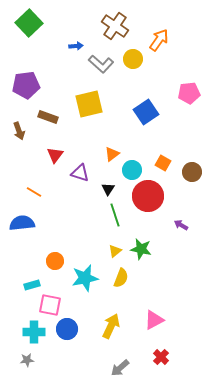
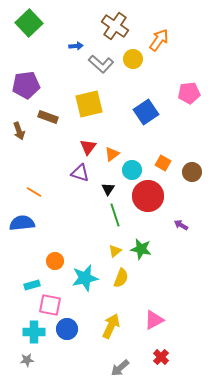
red triangle: moved 33 px right, 8 px up
